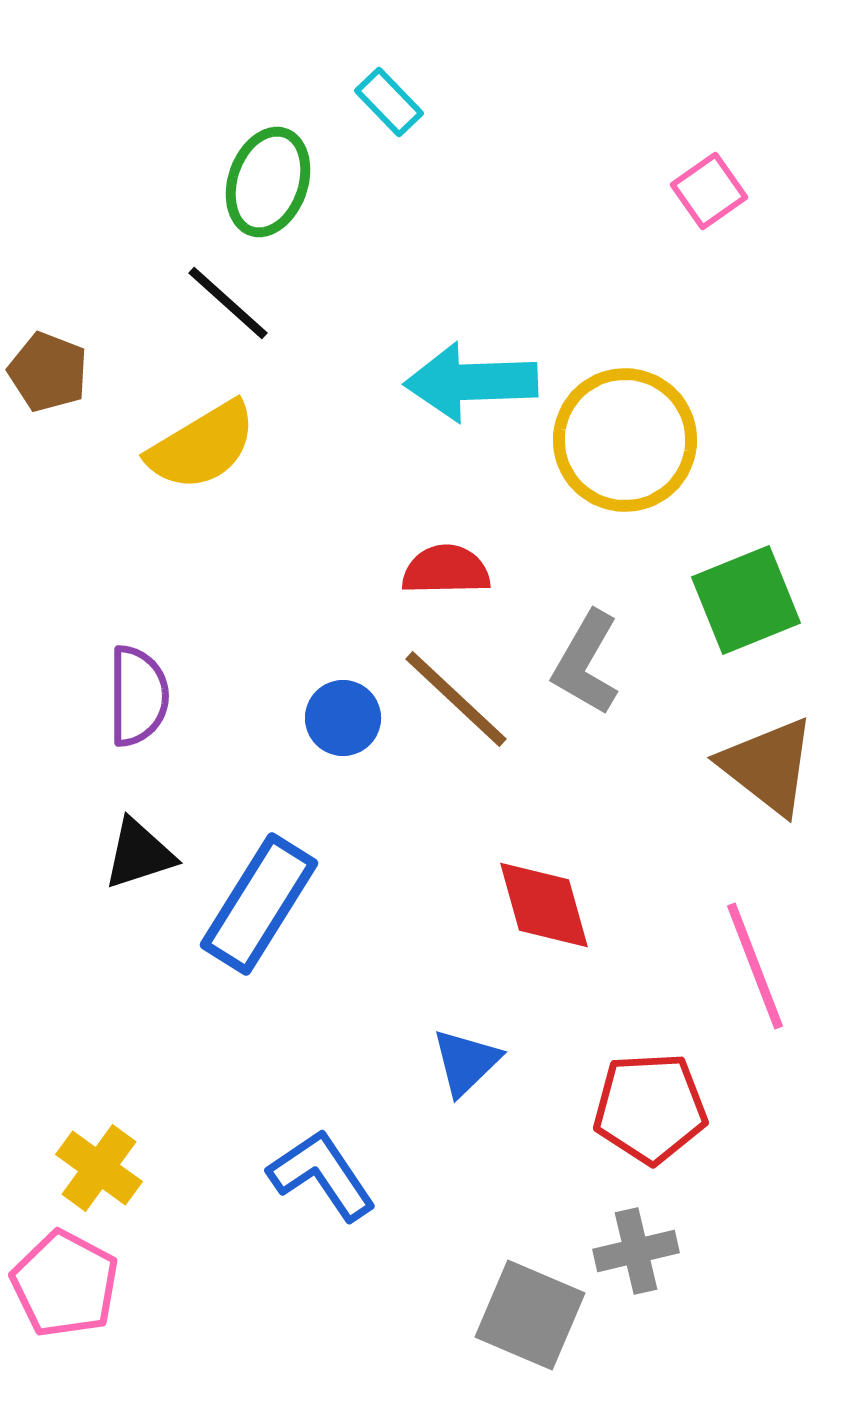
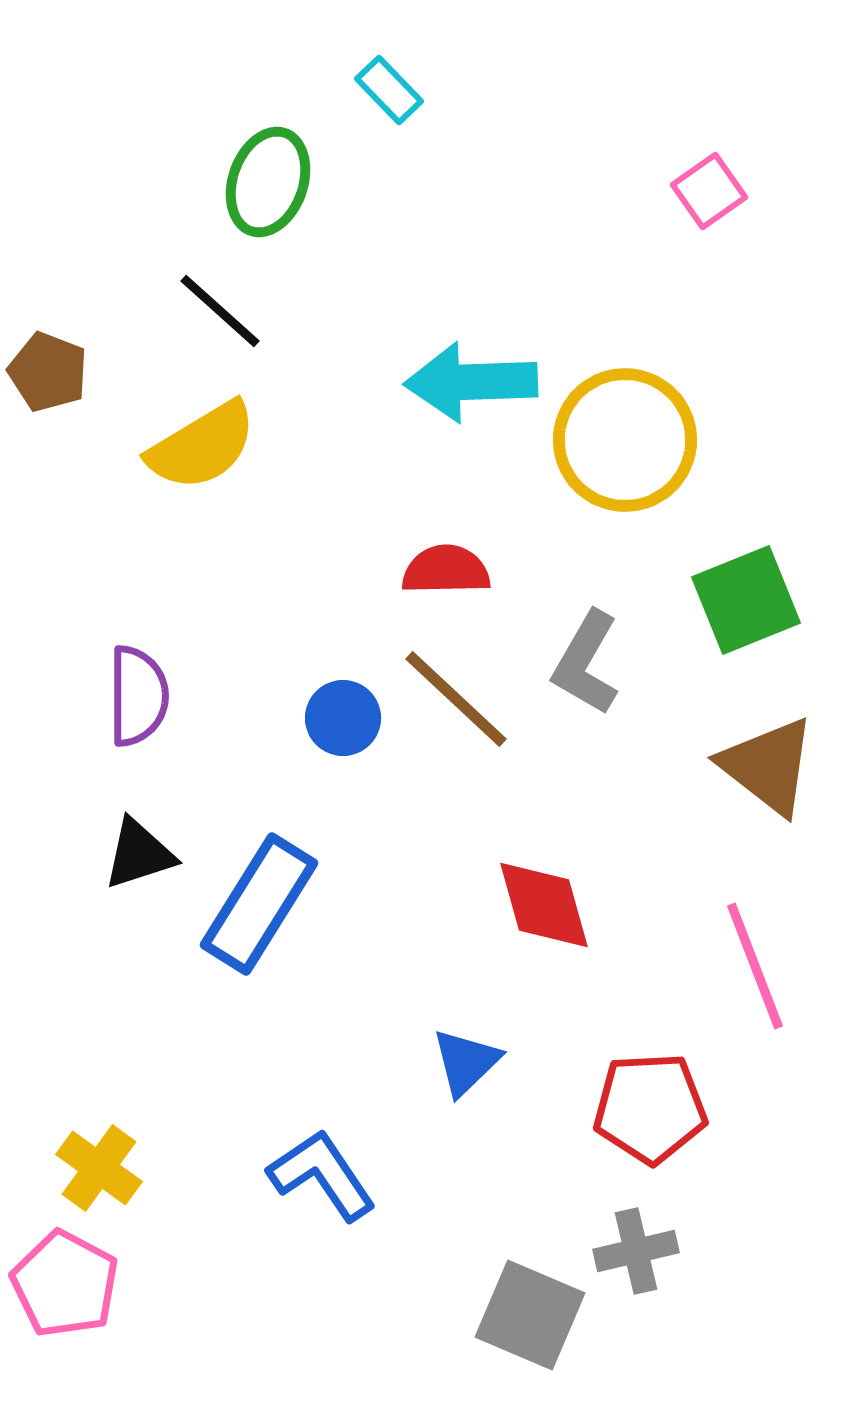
cyan rectangle: moved 12 px up
black line: moved 8 px left, 8 px down
